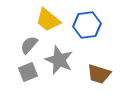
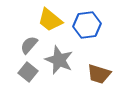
yellow trapezoid: moved 2 px right
gray square: rotated 30 degrees counterclockwise
